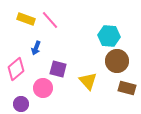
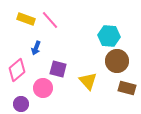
pink diamond: moved 1 px right, 1 px down
